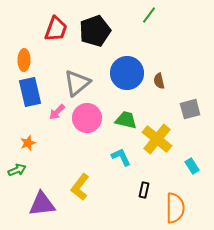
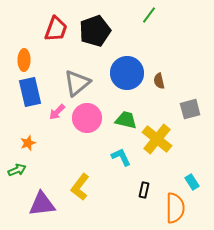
cyan rectangle: moved 16 px down
